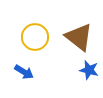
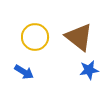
blue star: rotated 24 degrees counterclockwise
